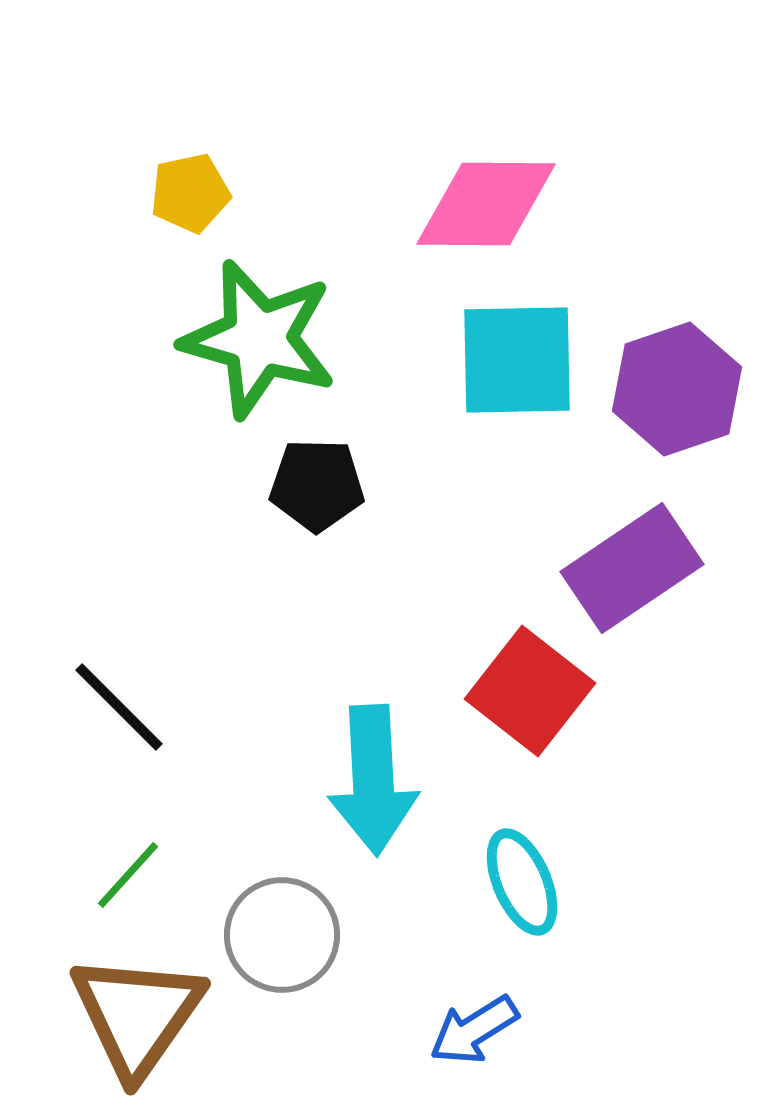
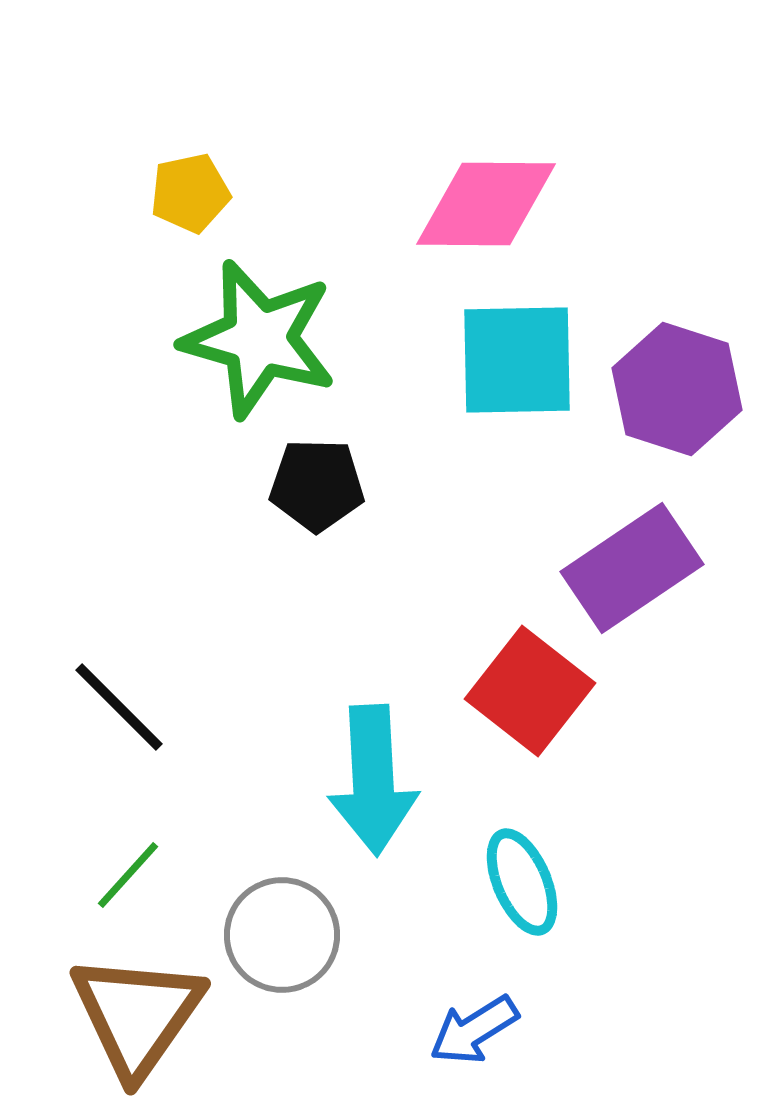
purple hexagon: rotated 23 degrees counterclockwise
